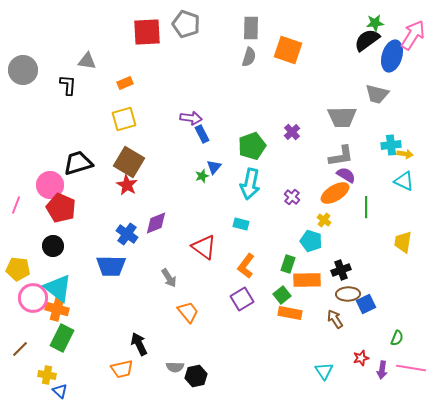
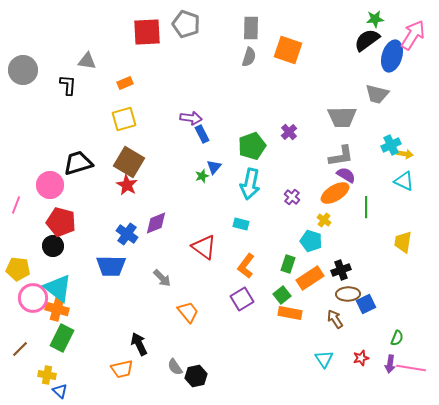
green star at (375, 23): moved 4 px up
purple cross at (292, 132): moved 3 px left
cyan cross at (391, 145): rotated 18 degrees counterclockwise
red pentagon at (61, 208): moved 14 px down; rotated 8 degrees counterclockwise
gray arrow at (169, 278): moved 7 px left; rotated 12 degrees counterclockwise
orange rectangle at (307, 280): moved 3 px right, 2 px up; rotated 32 degrees counterclockwise
gray semicircle at (175, 367): rotated 54 degrees clockwise
purple arrow at (382, 370): moved 8 px right, 6 px up
cyan triangle at (324, 371): moved 12 px up
